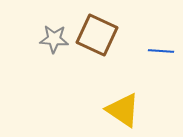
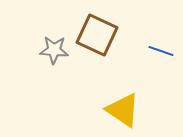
gray star: moved 11 px down
blue line: rotated 15 degrees clockwise
